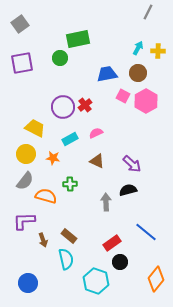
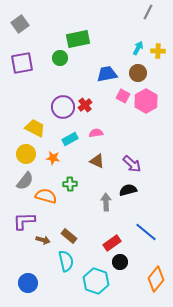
pink semicircle: rotated 16 degrees clockwise
brown arrow: rotated 56 degrees counterclockwise
cyan semicircle: moved 2 px down
